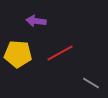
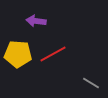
red line: moved 7 px left, 1 px down
